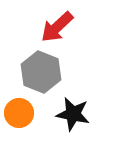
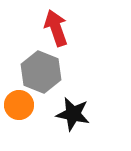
red arrow: moved 1 px left, 1 px down; rotated 114 degrees clockwise
orange circle: moved 8 px up
